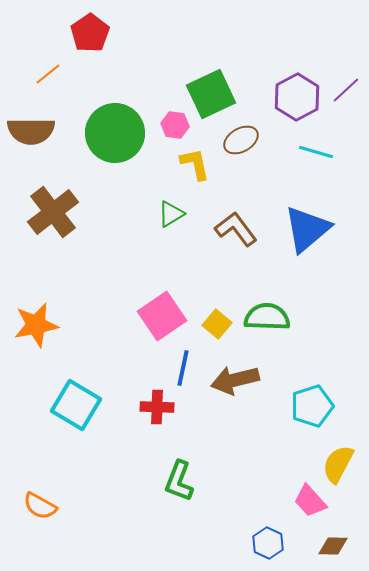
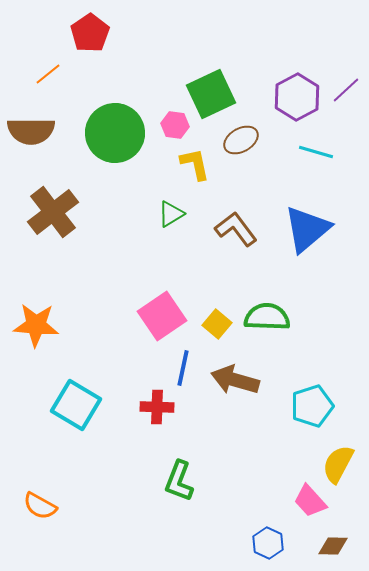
orange star: rotated 15 degrees clockwise
brown arrow: rotated 30 degrees clockwise
